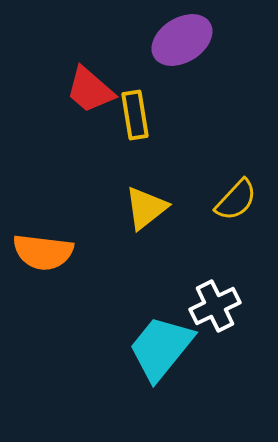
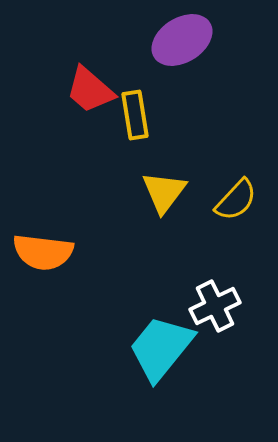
yellow triangle: moved 18 px right, 16 px up; rotated 15 degrees counterclockwise
